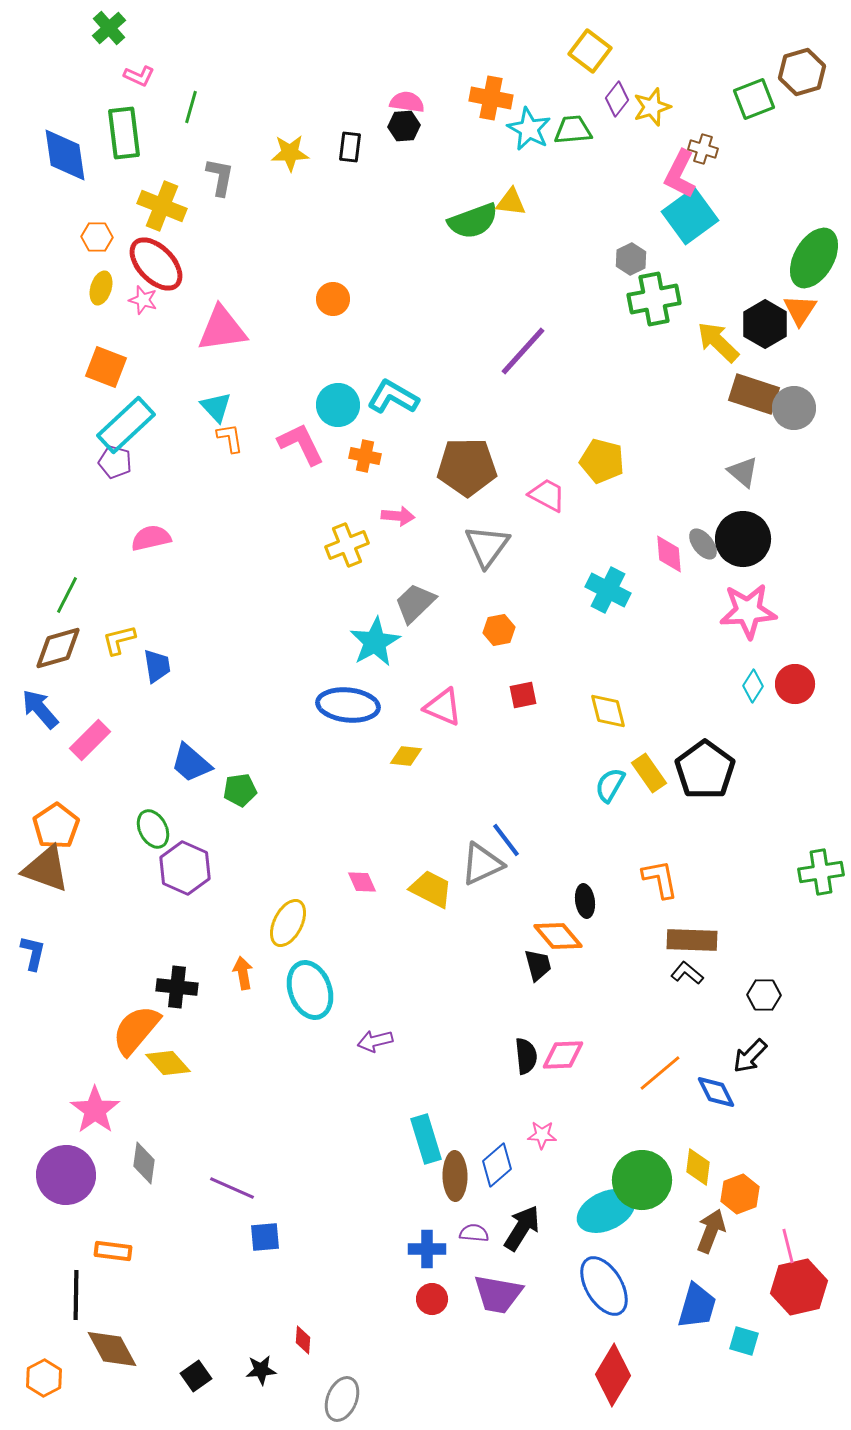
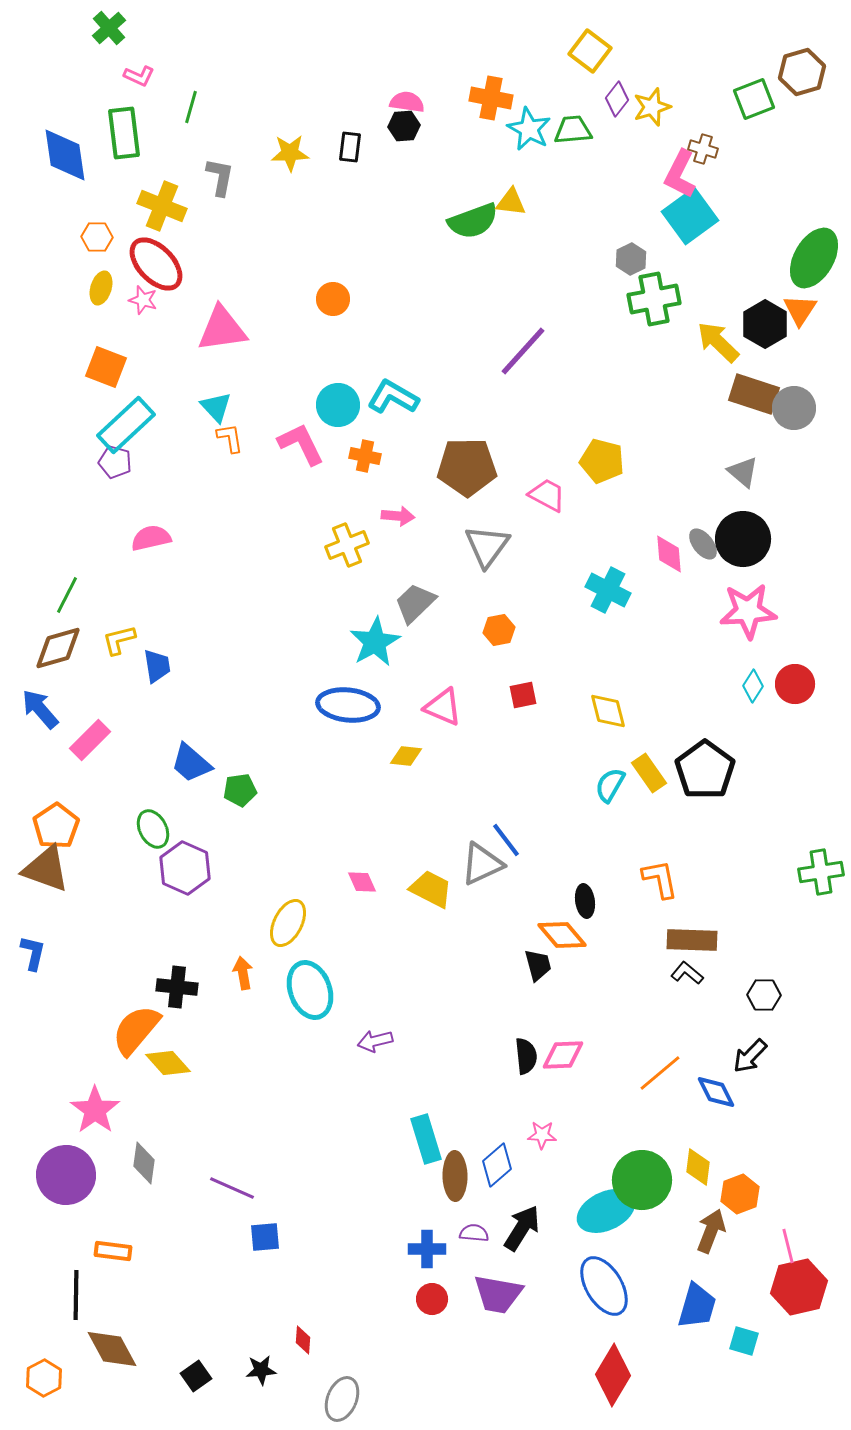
orange diamond at (558, 936): moved 4 px right, 1 px up
